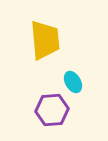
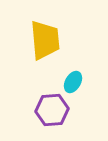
cyan ellipse: rotated 60 degrees clockwise
